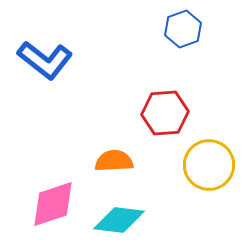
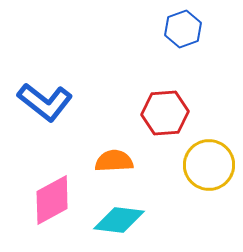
blue L-shape: moved 42 px down
pink diamond: moved 1 px left, 4 px up; rotated 10 degrees counterclockwise
